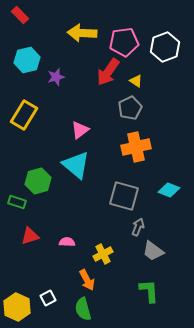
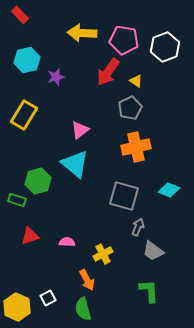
pink pentagon: moved 2 px up; rotated 16 degrees clockwise
cyan triangle: moved 1 px left, 1 px up
green rectangle: moved 2 px up
